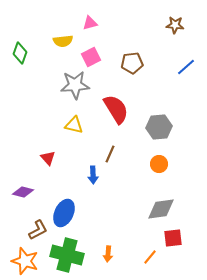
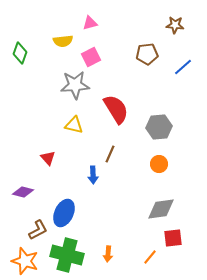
brown pentagon: moved 15 px right, 9 px up
blue line: moved 3 px left
